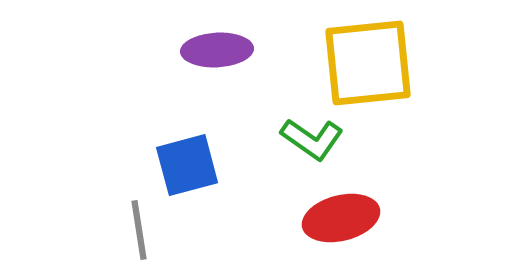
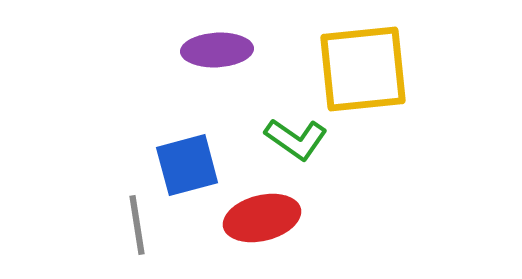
yellow square: moved 5 px left, 6 px down
green L-shape: moved 16 px left
red ellipse: moved 79 px left
gray line: moved 2 px left, 5 px up
